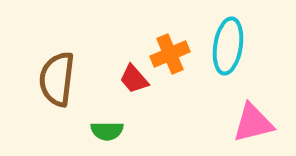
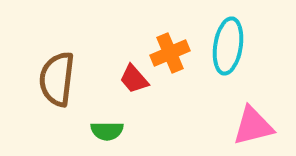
orange cross: moved 1 px up
pink triangle: moved 3 px down
